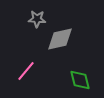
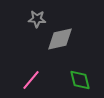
pink line: moved 5 px right, 9 px down
